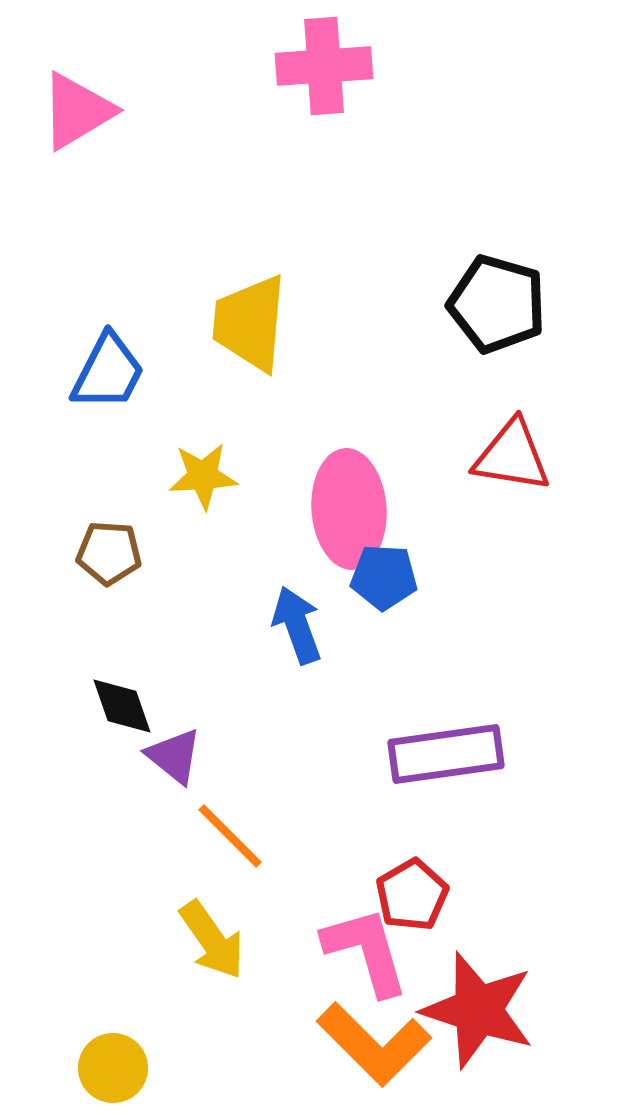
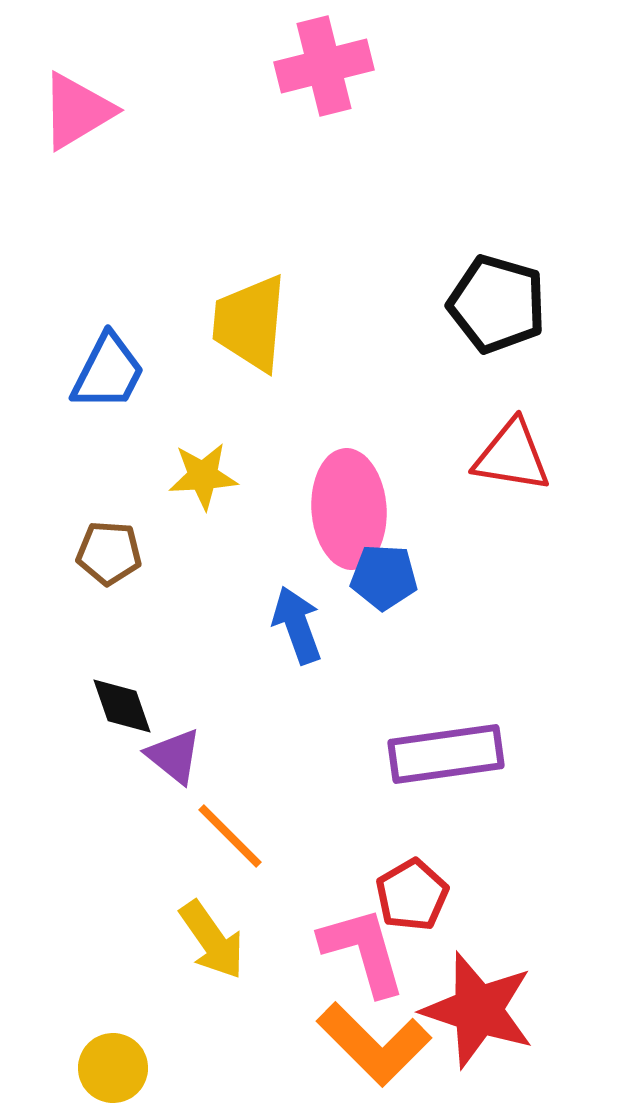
pink cross: rotated 10 degrees counterclockwise
pink L-shape: moved 3 px left
